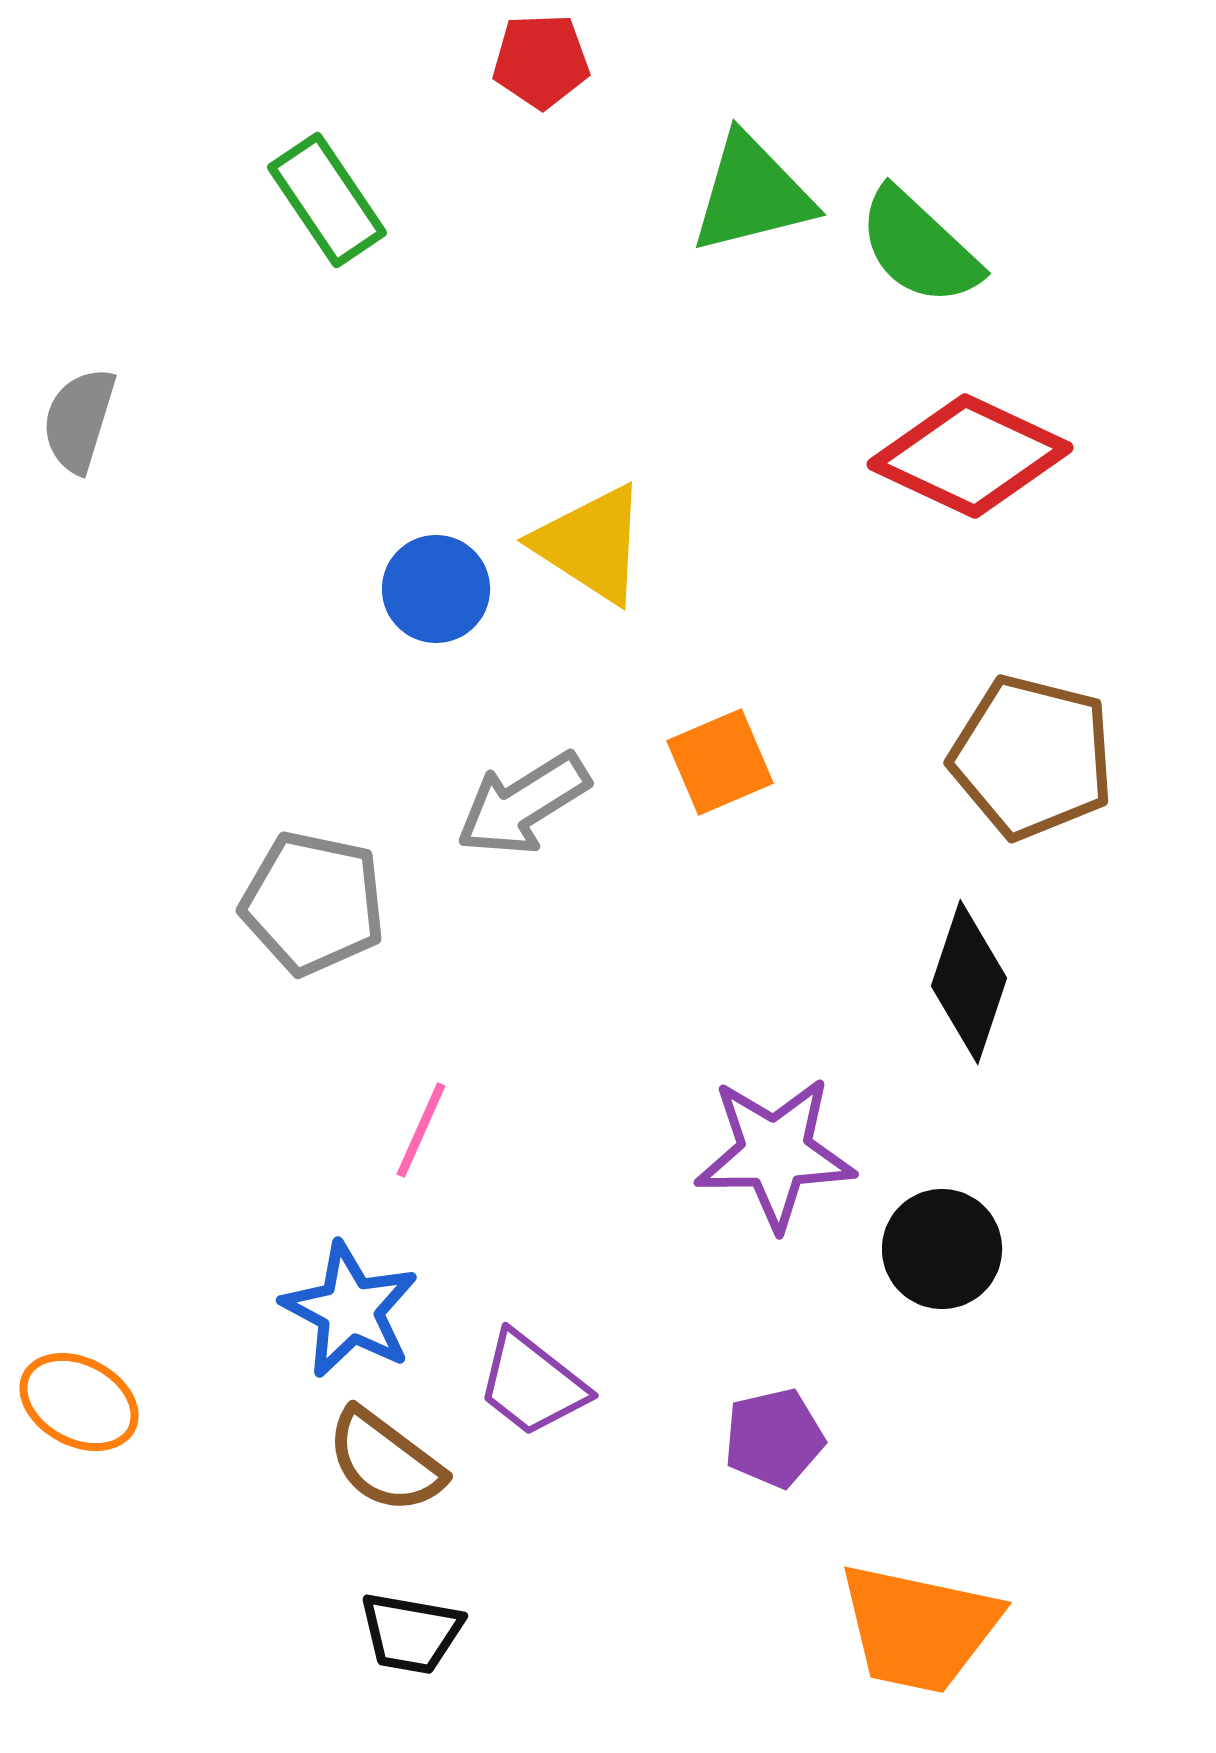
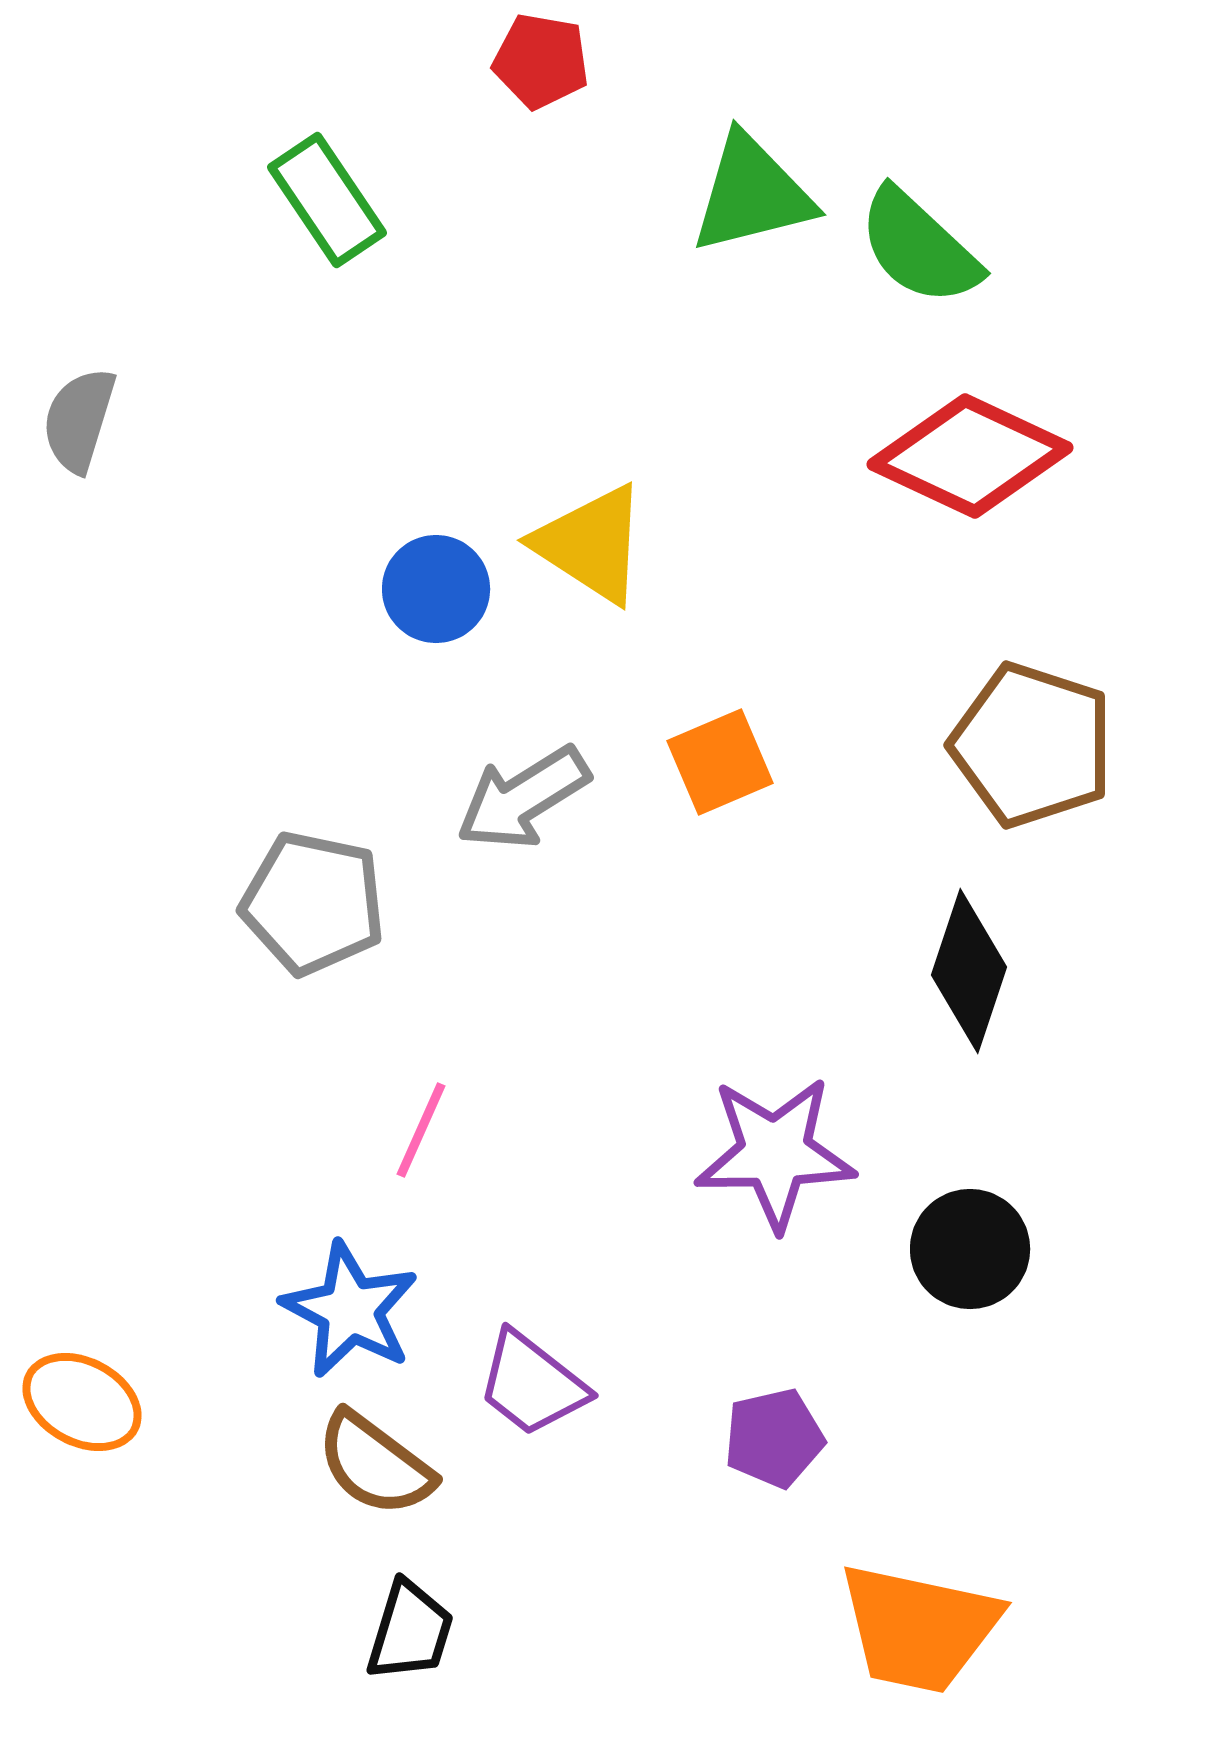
red pentagon: rotated 12 degrees clockwise
brown pentagon: moved 12 px up; rotated 4 degrees clockwise
gray arrow: moved 6 px up
black diamond: moved 11 px up
black circle: moved 28 px right
orange ellipse: moved 3 px right
brown semicircle: moved 10 px left, 3 px down
black trapezoid: moved 1 px left, 2 px up; rotated 83 degrees counterclockwise
